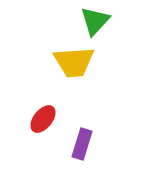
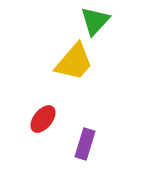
yellow trapezoid: rotated 45 degrees counterclockwise
purple rectangle: moved 3 px right
